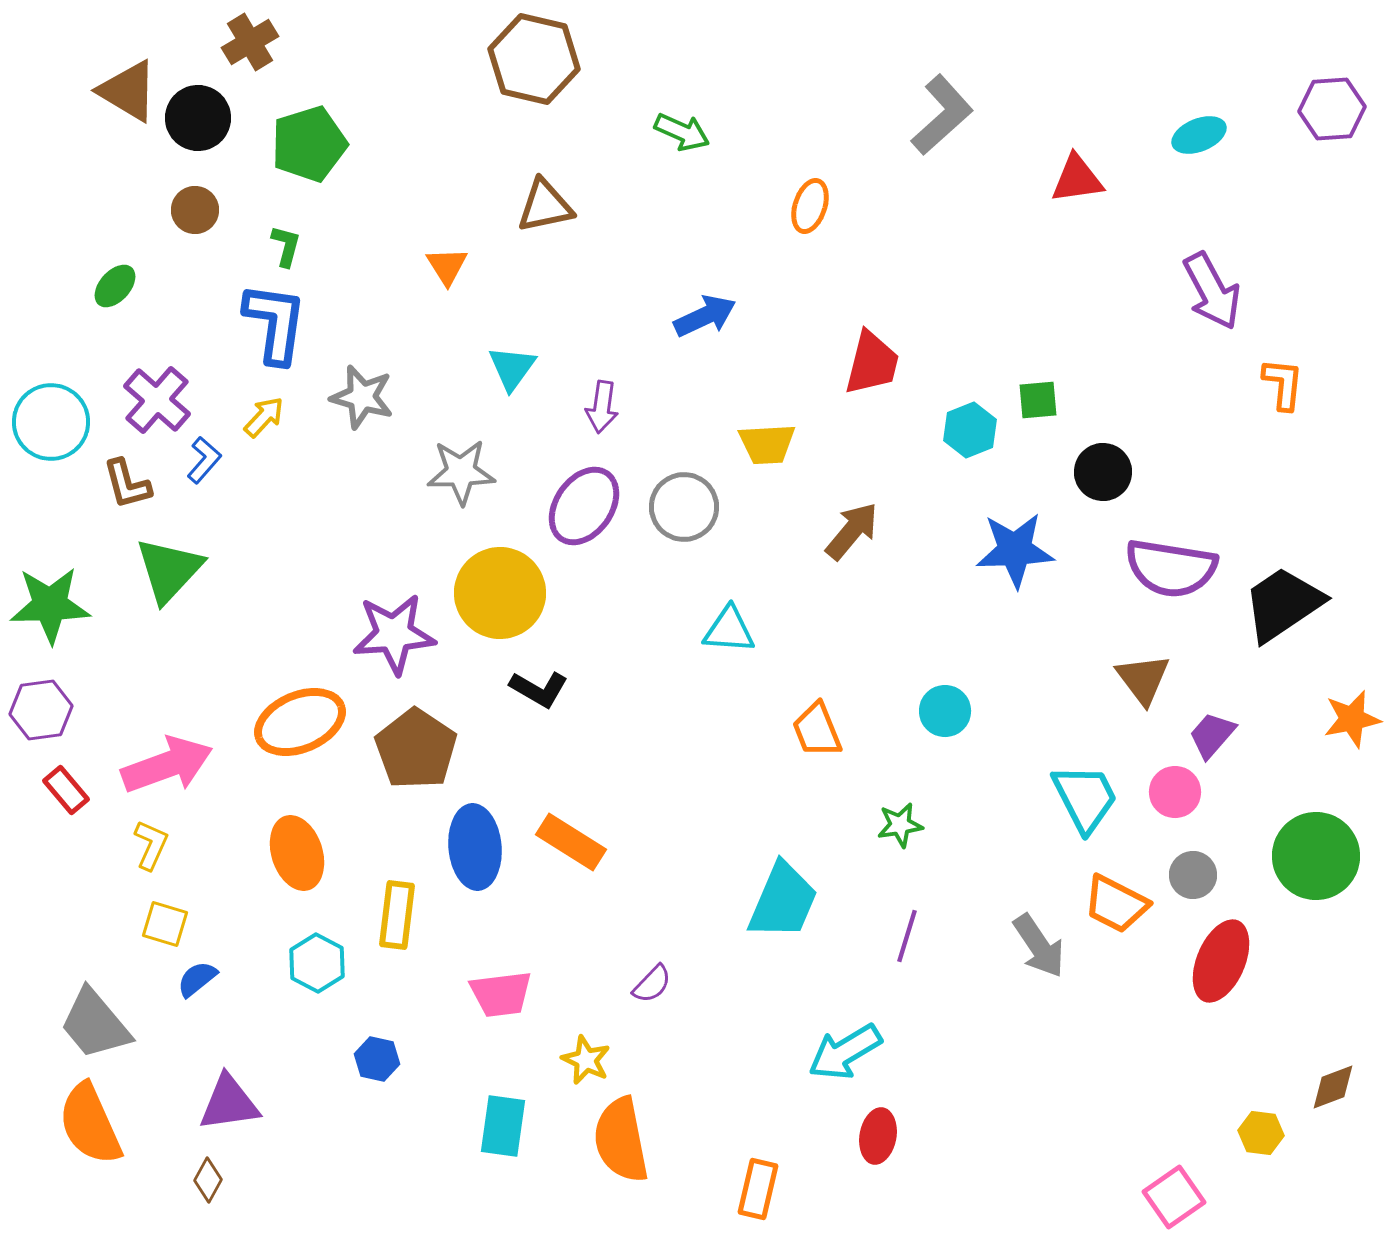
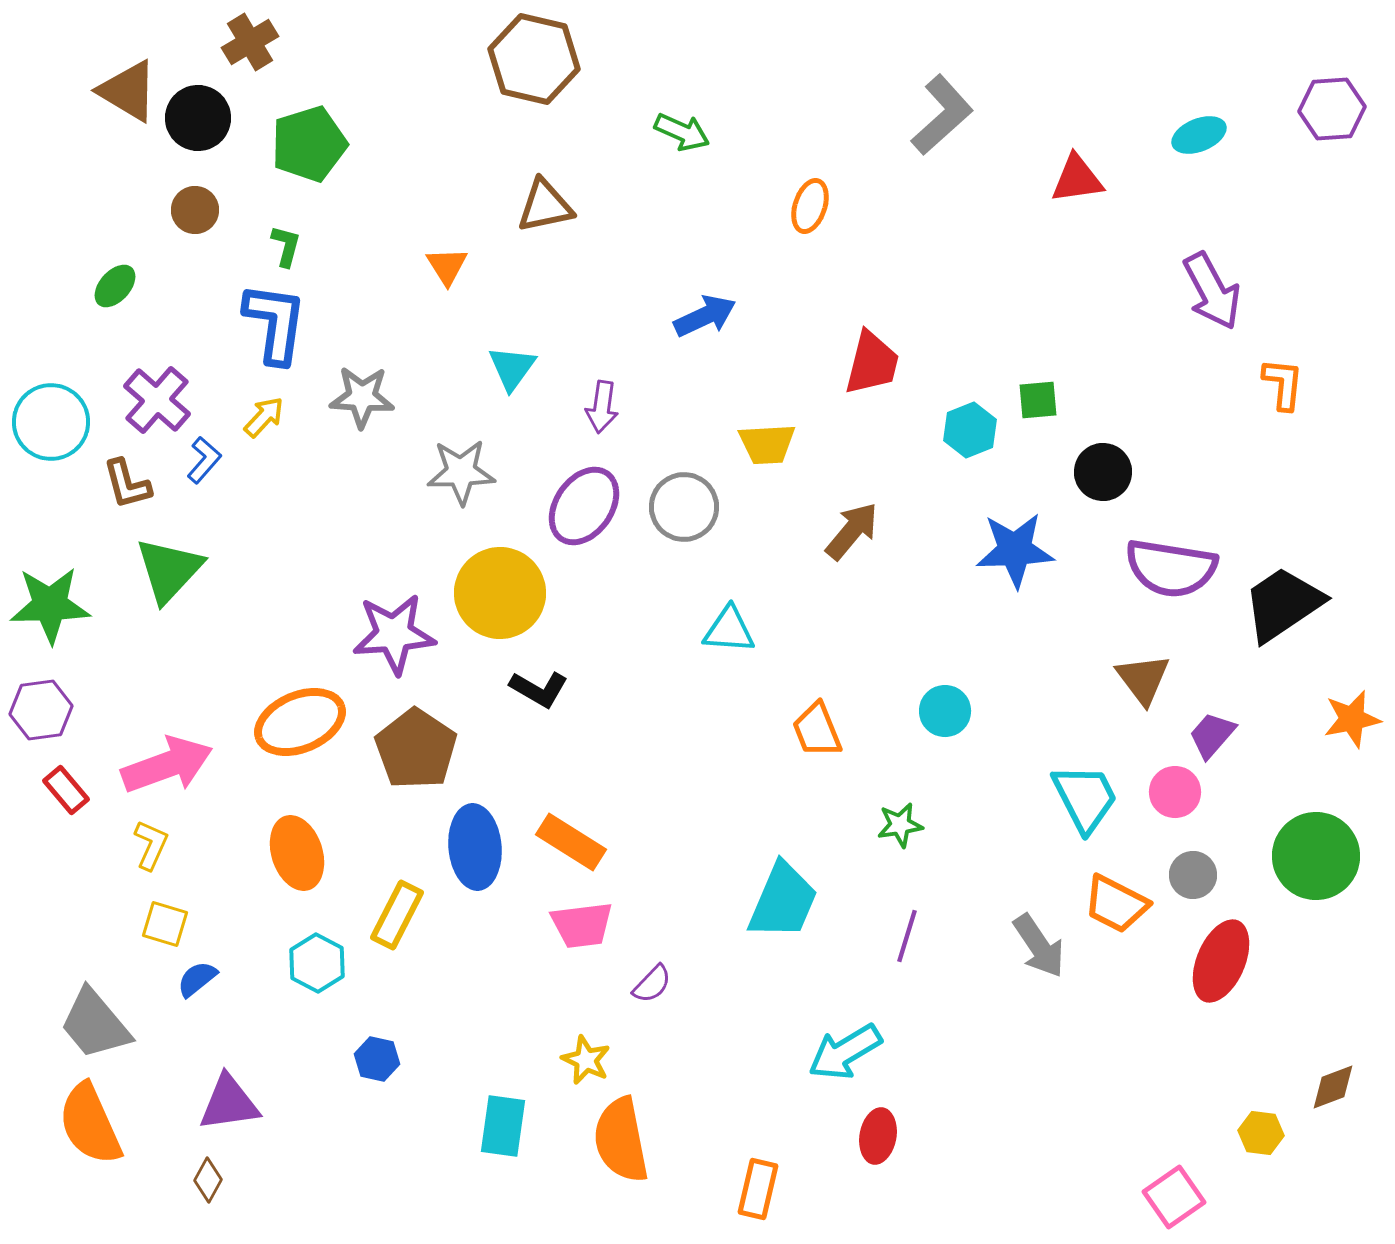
gray star at (362, 397): rotated 12 degrees counterclockwise
yellow rectangle at (397, 915): rotated 20 degrees clockwise
pink trapezoid at (501, 994): moved 81 px right, 69 px up
